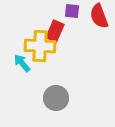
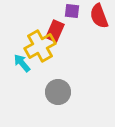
yellow cross: rotated 32 degrees counterclockwise
gray circle: moved 2 px right, 6 px up
